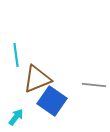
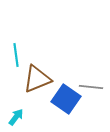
gray line: moved 3 px left, 2 px down
blue square: moved 14 px right, 2 px up
